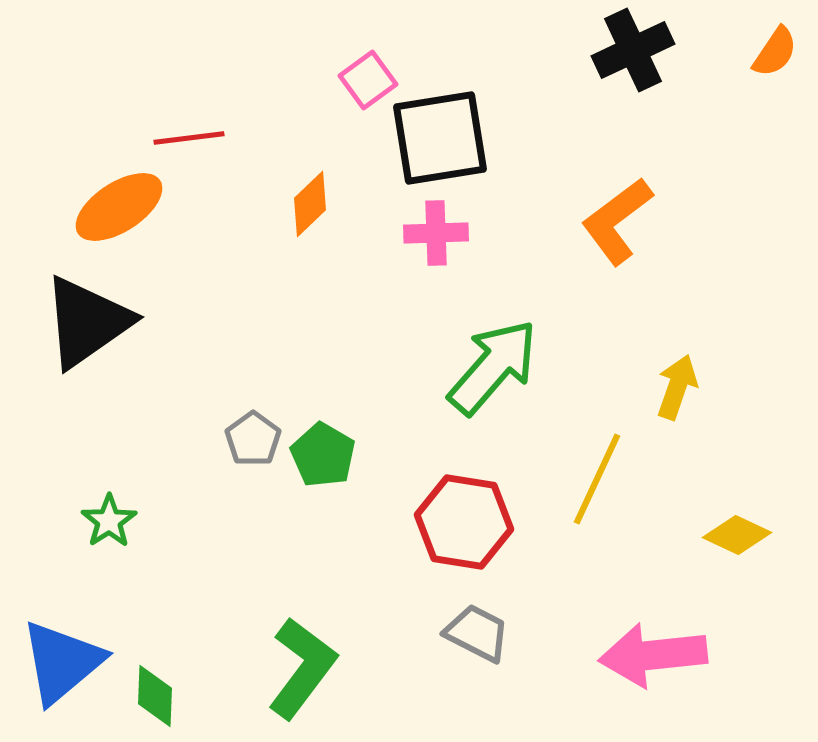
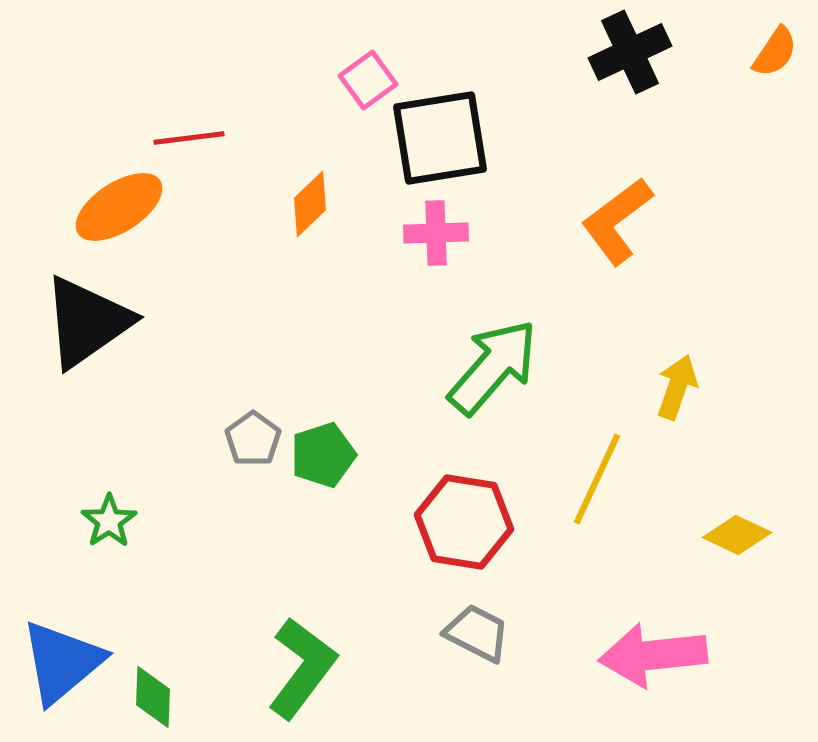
black cross: moved 3 px left, 2 px down
green pentagon: rotated 24 degrees clockwise
green diamond: moved 2 px left, 1 px down
